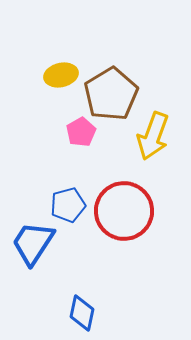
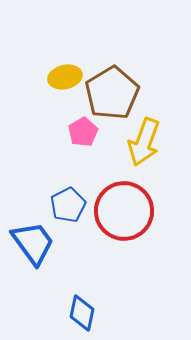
yellow ellipse: moved 4 px right, 2 px down
brown pentagon: moved 1 px right, 1 px up
pink pentagon: moved 2 px right
yellow arrow: moved 9 px left, 6 px down
blue pentagon: rotated 12 degrees counterclockwise
blue trapezoid: rotated 111 degrees clockwise
